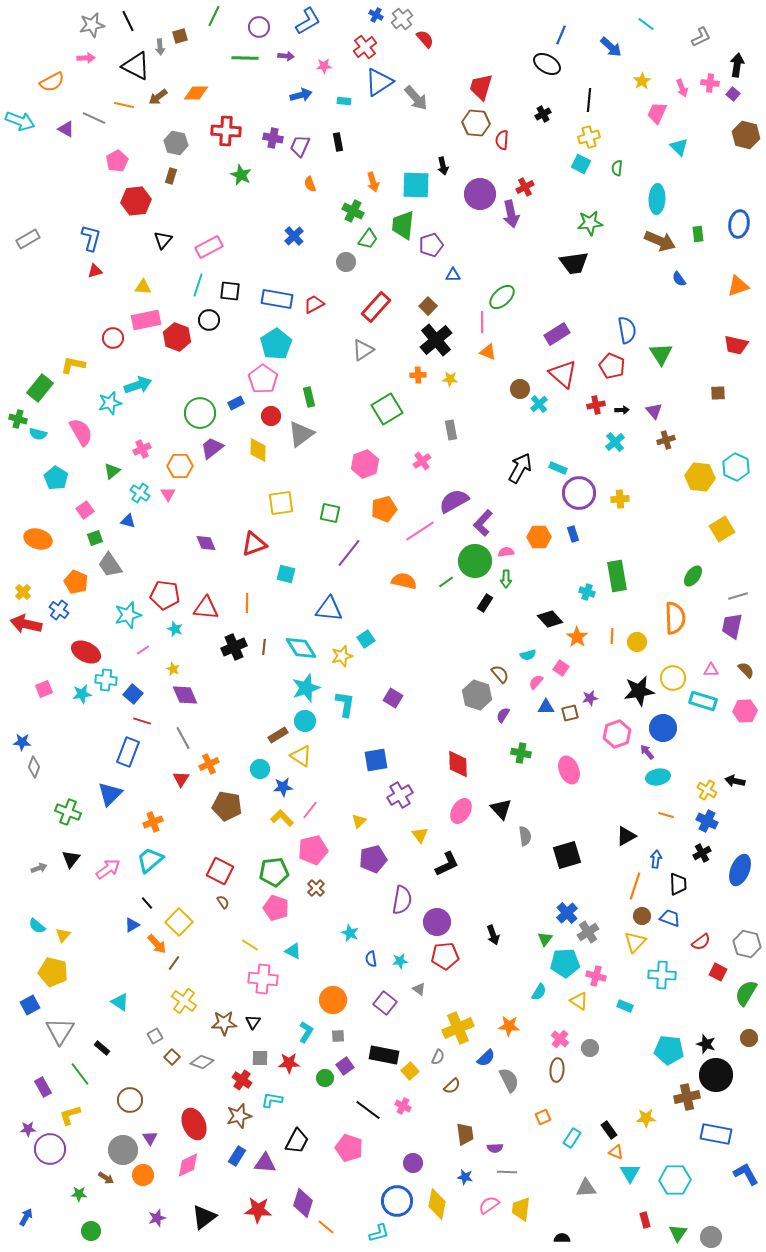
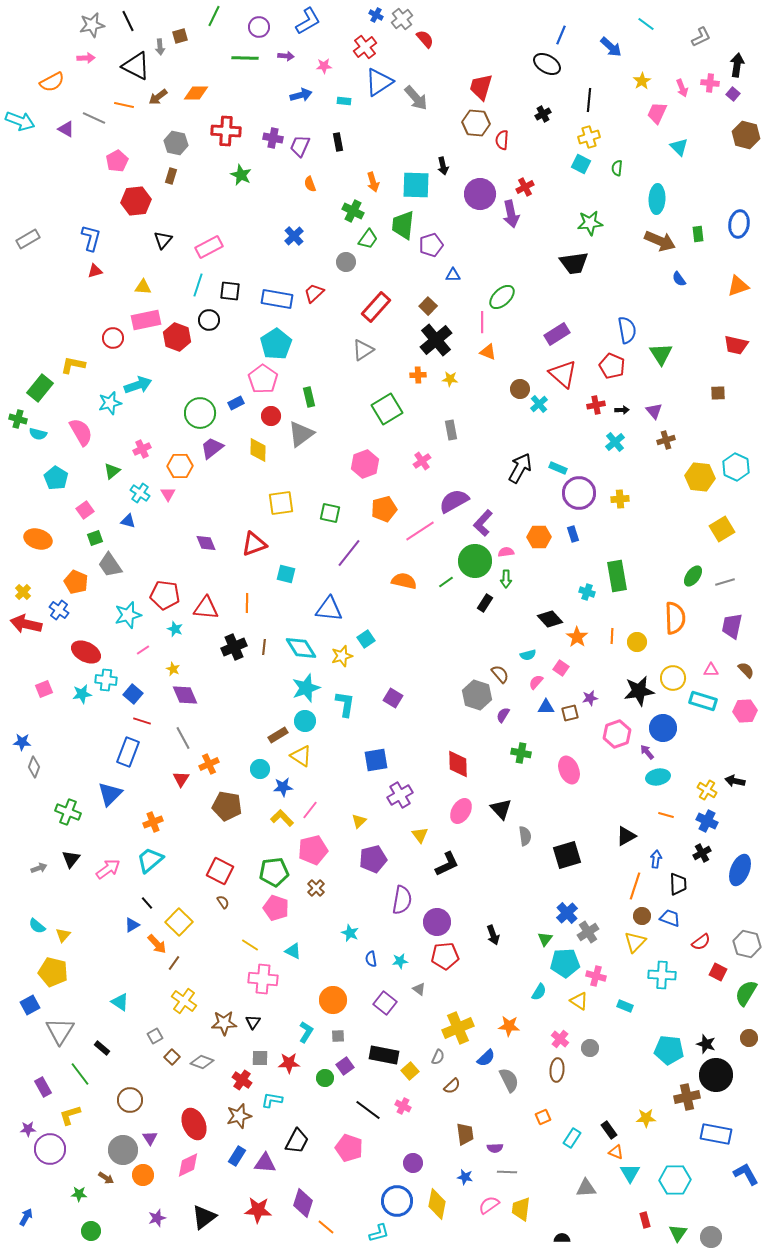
red trapezoid at (314, 304): moved 11 px up; rotated 15 degrees counterclockwise
gray line at (738, 596): moved 13 px left, 14 px up
